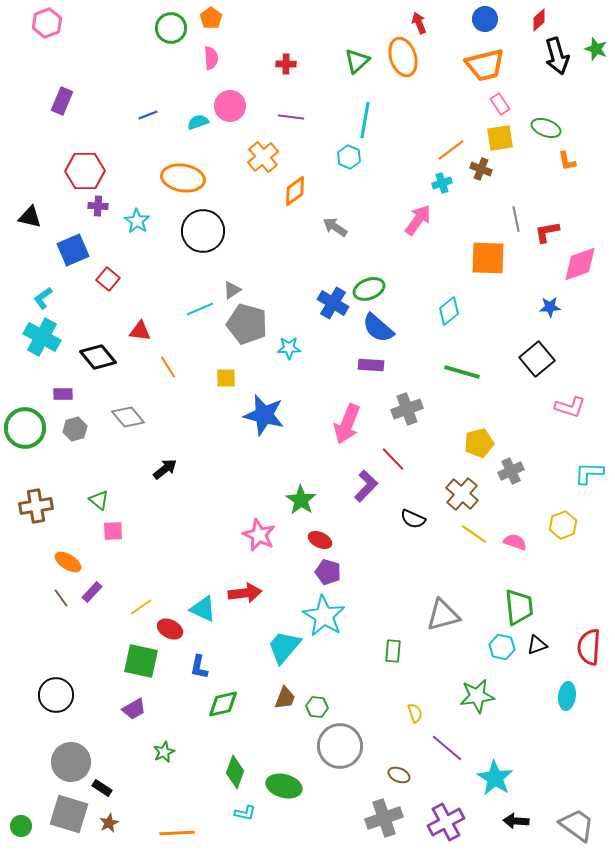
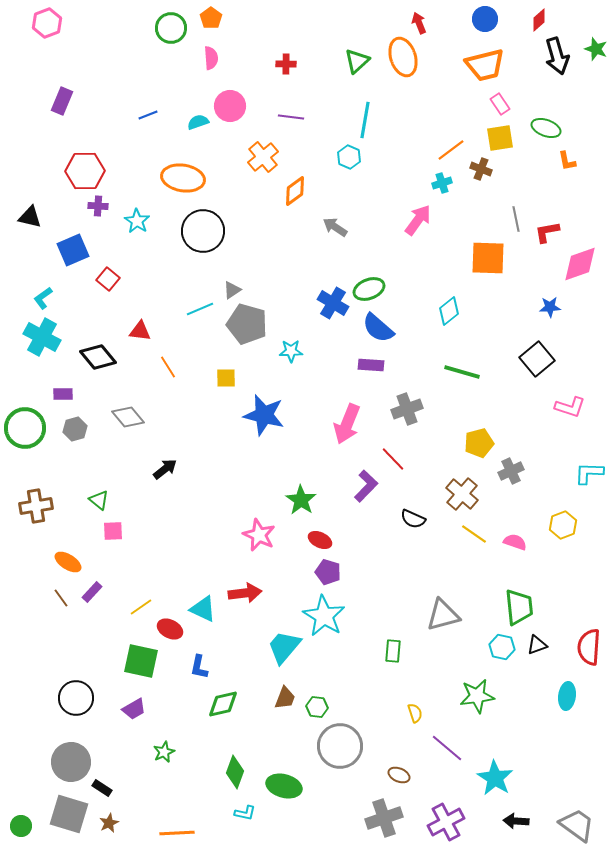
cyan star at (289, 348): moved 2 px right, 3 px down
black circle at (56, 695): moved 20 px right, 3 px down
